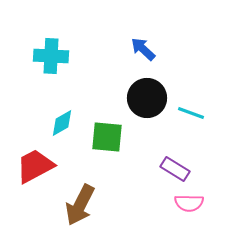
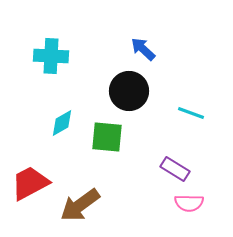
black circle: moved 18 px left, 7 px up
red trapezoid: moved 5 px left, 17 px down
brown arrow: rotated 27 degrees clockwise
